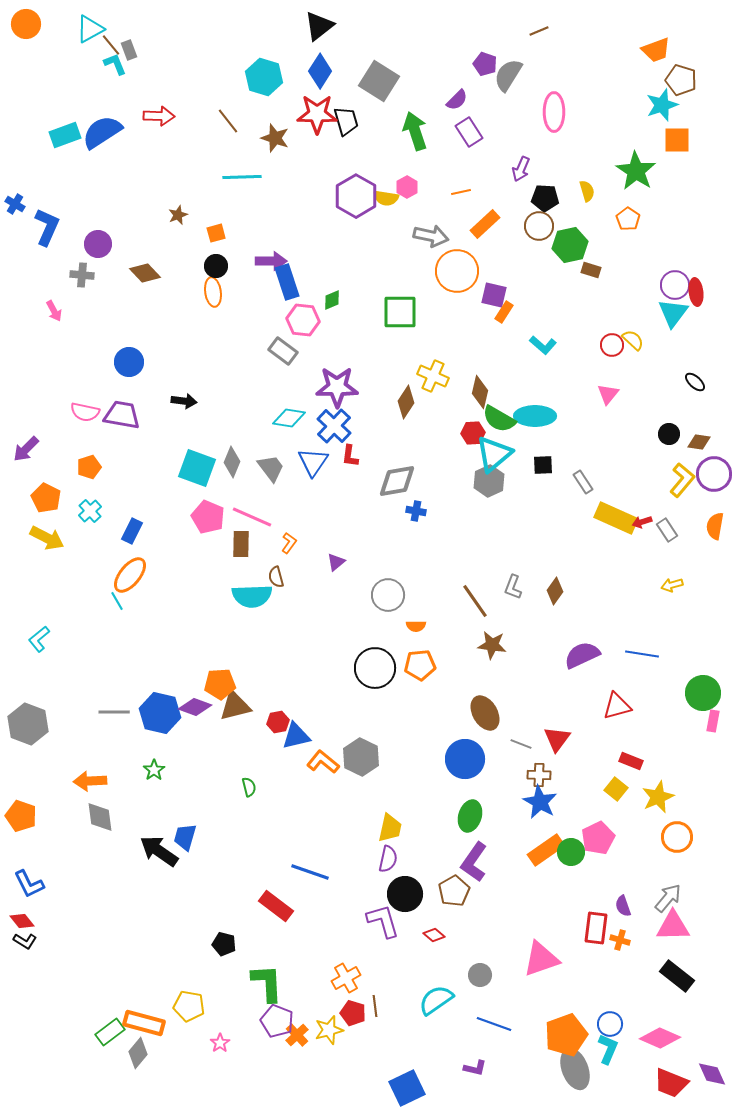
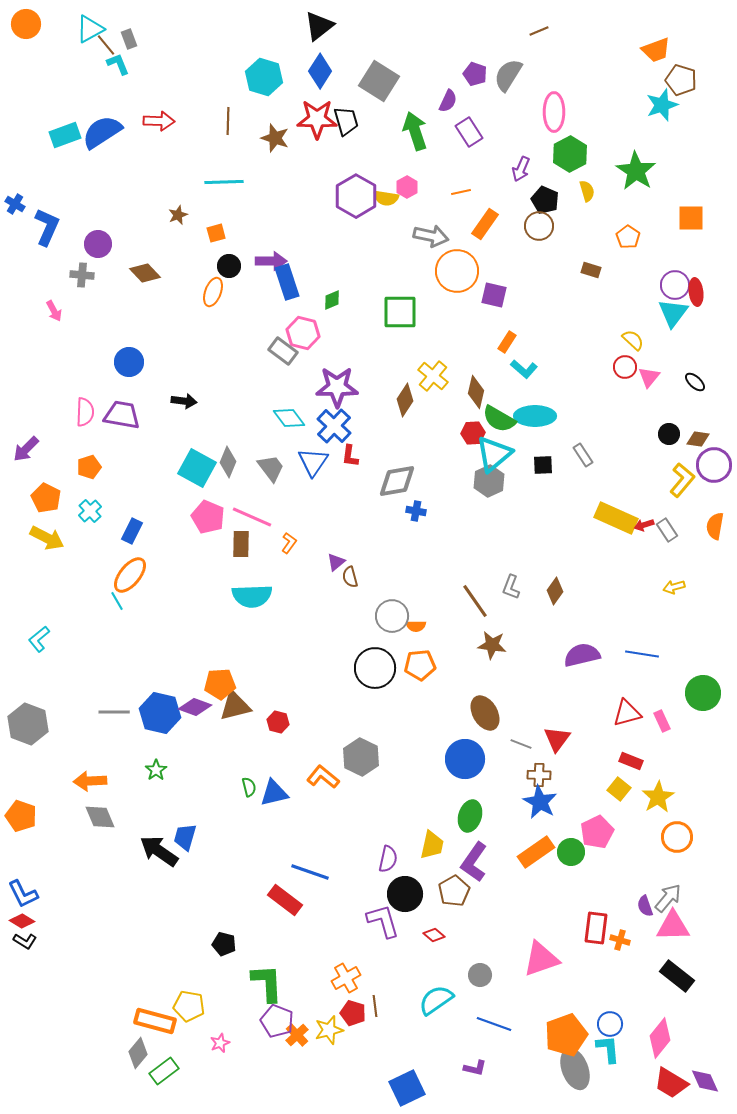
brown line at (111, 45): moved 5 px left
gray rectangle at (129, 50): moved 11 px up
cyan L-shape at (115, 64): moved 3 px right
purple pentagon at (485, 64): moved 10 px left, 10 px down
purple semicircle at (457, 100): moved 9 px left, 1 px down; rotated 20 degrees counterclockwise
red star at (317, 114): moved 5 px down
red arrow at (159, 116): moved 5 px down
brown line at (228, 121): rotated 40 degrees clockwise
orange square at (677, 140): moved 14 px right, 78 px down
cyan line at (242, 177): moved 18 px left, 5 px down
black pentagon at (545, 198): moved 2 px down; rotated 20 degrees clockwise
orange pentagon at (628, 219): moved 18 px down
orange rectangle at (485, 224): rotated 12 degrees counterclockwise
green hexagon at (570, 245): moved 91 px up; rotated 16 degrees counterclockwise
black circle at (216, 266): moved 13 px right
orange ellipse at (213, 292): rotated 28 degrees clockwise
orange rectangle at (504, 312): moved 3 px right, 30 px down
pink hexagon at (303, 320): moved 13 px down; rotated 8 degrees clockwise
cyan L-shape at (543, 345): moved 19 px left, 24 px down
red circle at (612, 345): moved 13 px right, 22 px down
yellow cross at (433, 376): rotated 16 degrees clockwise
brown diamond at (480, 392): moved 4 px left
pink triangle at (608, 394): moved 41 px right, 17 px up
brown diamond at (406, 402): moved 1 px left, 2 px up
pink semicircle at (85, 412): rotated 100 degrees counterclockwise
cyan diamond at (289, 418): rotated 44 degrees clockwise
brown diamond at (699, 442): moved 1 px left, 3 px up
gray diamond at (232, 462): moved 4 px left
cyan square at (197, 468): rotated 9 degrees clockwise
purple circle at (714, 474): moved 9 px up
gray rectangle at (583, 482): moved 27 px up
red arrow at (642, 522): moved 2 px right, 3 px down
brown semicircle at (276, 577): moved 74 px right
yellow arrow at (672, 585): moved 2 px right, 2 px down
gray L-shape at (513, 587): moved 2 px left
gray circle at (388, 595): moved 4 px right, 21 px down
purple semicircle at (582, 655): rotated 12 degrees clockwise
red triangle at (617, 706): moved 10 px right, 7 px down
pink rectangle at (713, 721): moved 51 px left; rotated 35 degrees counterclockwise
red hexagon at (278, 722): rotated 25 degrees clockwise
blue triangle at (296, 736): moved 22 px left, 57 px down
orange L-shape at (323, 762): moved 15 px down
green star at (154, 770): moved 2 px right
yellow square at (616, 789): moved 3 px right
yellow star at (658, 797): rotated 8 degrees counterclockwise
gray diamond at (100, 817): rotated 16 degrees counterclockwise
yellow trapezoid at (390, 828): moved 42 px right, 17 px down
pink pentagon at (598, 838): moved 1 px left, 6 px up
orange rectangle at (546, 850): moved 10 px left, 2 px down
blue L-shape at (29, 884): moved 6 px left, 10 px down
red rectangle at (276, 906): moved 9 px right, 6 px up
purple semicircle at (623, 906): moved 22 px right
red diamond at (22, 921): rotated 20 degrees counterclockwise
orange rectangle at (144, 1023): moved 11 px right, 2 px up
green rectangle at (110, 1032): moved 54 px right, 39 px down
pink diamond at (660, 1038): rotated 75 degrees counterclockwise
pink star at (220, 1043): rotated 12 degrees clockwise
cyan L-shape at (608, 1049): rotated 28 degrees counterclockwise
purple diamond at (712, 1074): moved 7 px left, 7 px down
red trapezoid at (671, 1083): rotated 9 degrees clockwise
